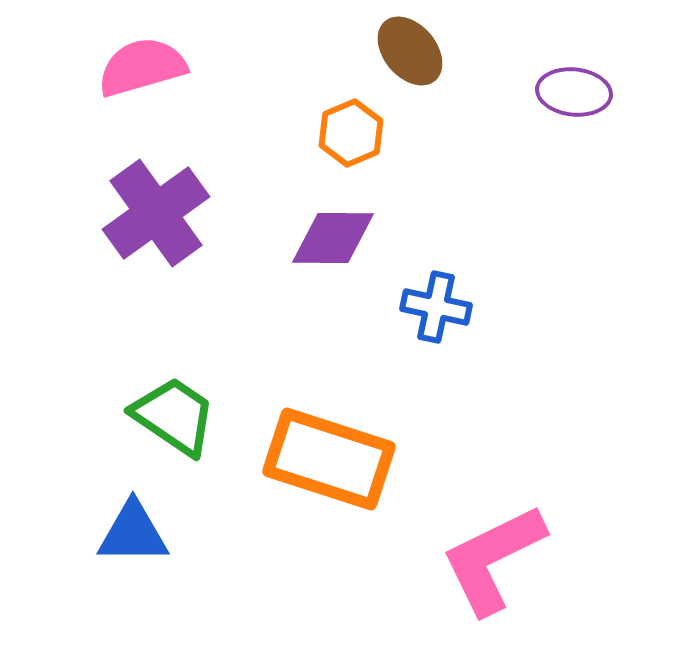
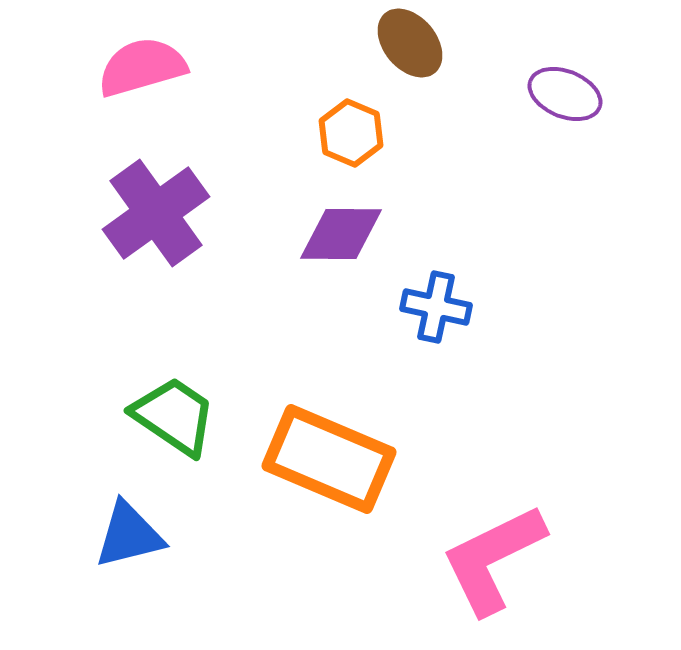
brown ellipse: moved 8 px up
purple ellipse: moved 9 px left, 2 px down; rotated 16 degrees clockwise
orange hexagon: rotated 14 degrees counterclockwise
purple diamond: moved 8 px right, 4 px up
orange rectangle: rotated 5 degrees clockwise
blue triangle: moved 4 px left, 2 px down; rotated 14 degrees counterclockwise
